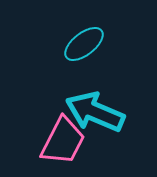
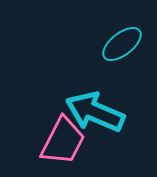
cyan ellipse: moved 38 px right
